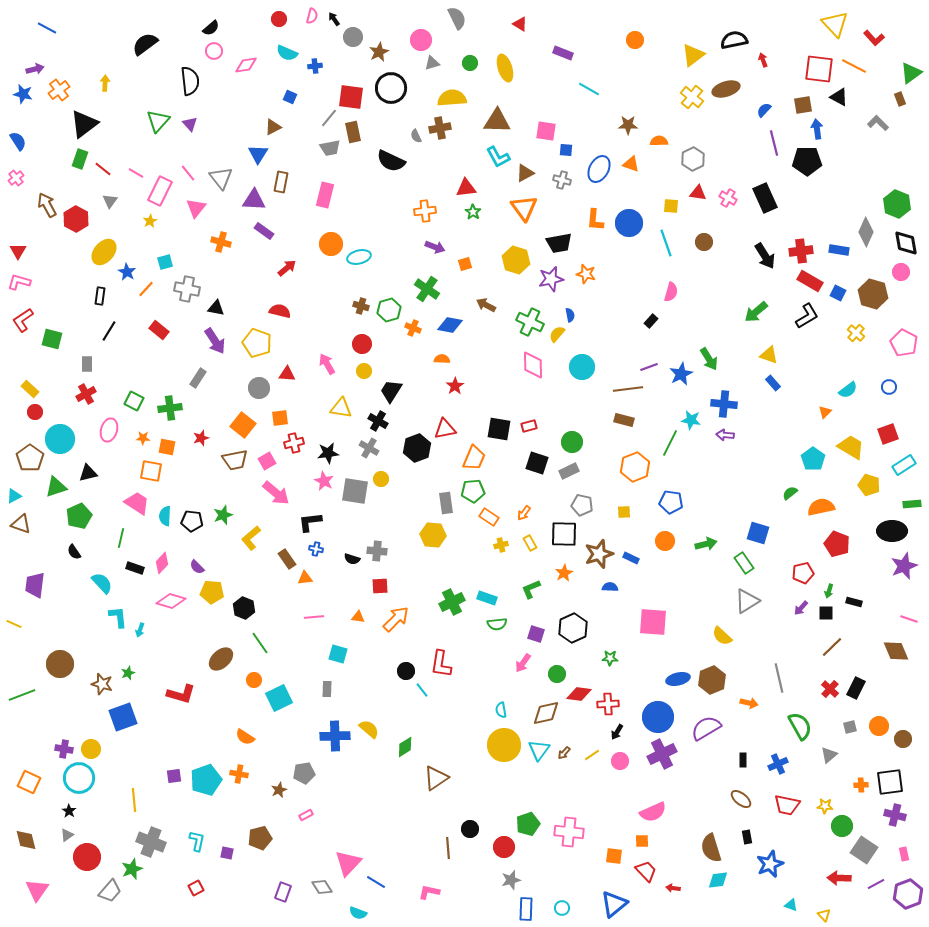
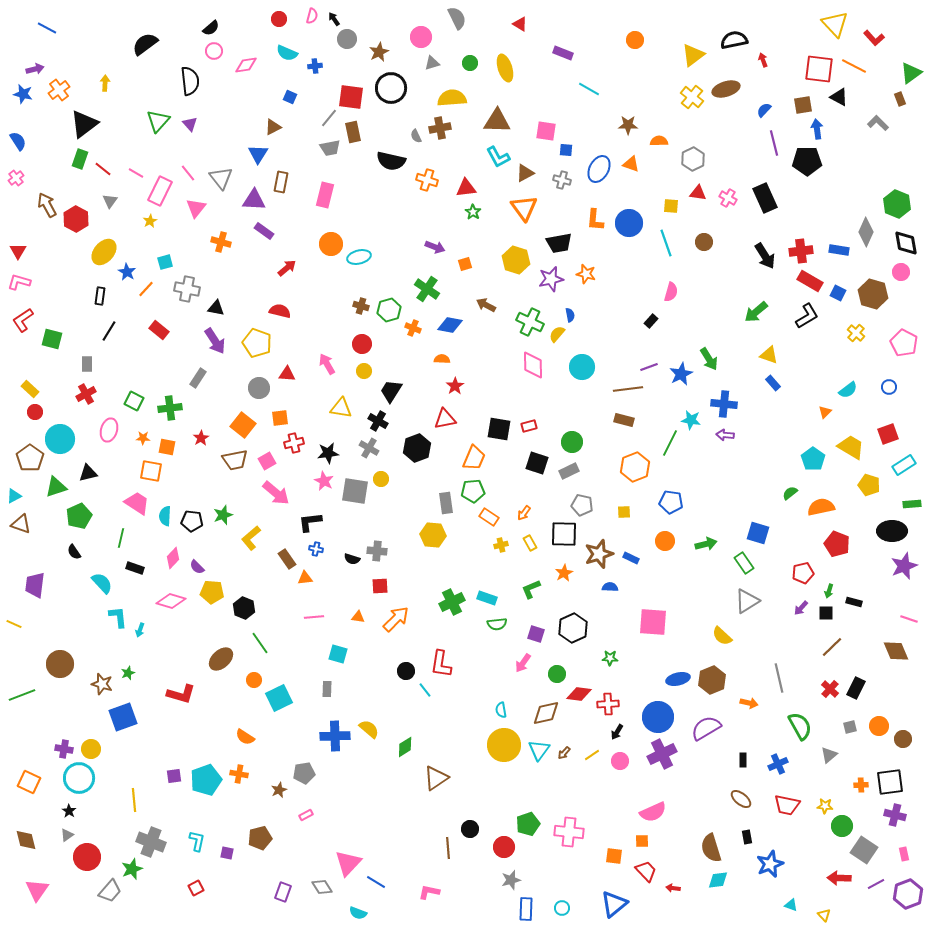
gray circle at (353, 37): moved 6 px left, 2 px down
pink circle at (421, 40): moved 3 px up
black semicircle at (391, 161): rotated 12 degrees counterclockwise
orange cross at (425, 211): moved 2 px right, 31 px up; rotated 25 degrees clockwise
red triangle at (445, 429): moved 10 px up
red star at (201, 438): rotated 14 degrees counterclockwise
pink diamond at (162, 563): moved 11 px right, 5 px up
cyan line at (422, 690): moved 3 px right
